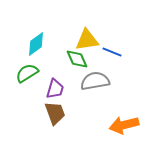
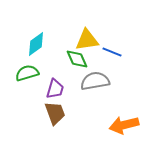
green semicircle: rotated 15 degrees clockwise
